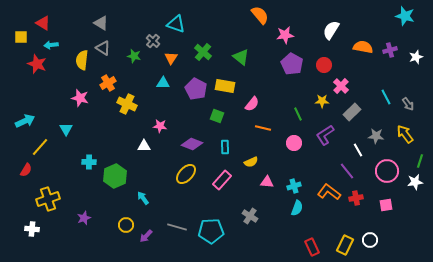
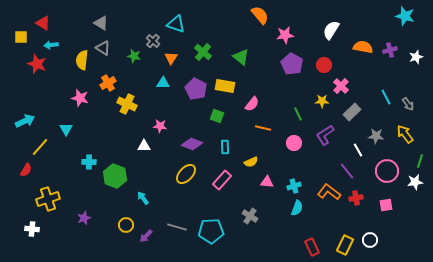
green hexagon at (115, 176): rotated 15 degrees counterclockwise
